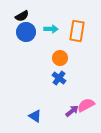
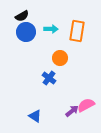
blue cross: moved 10 px left
